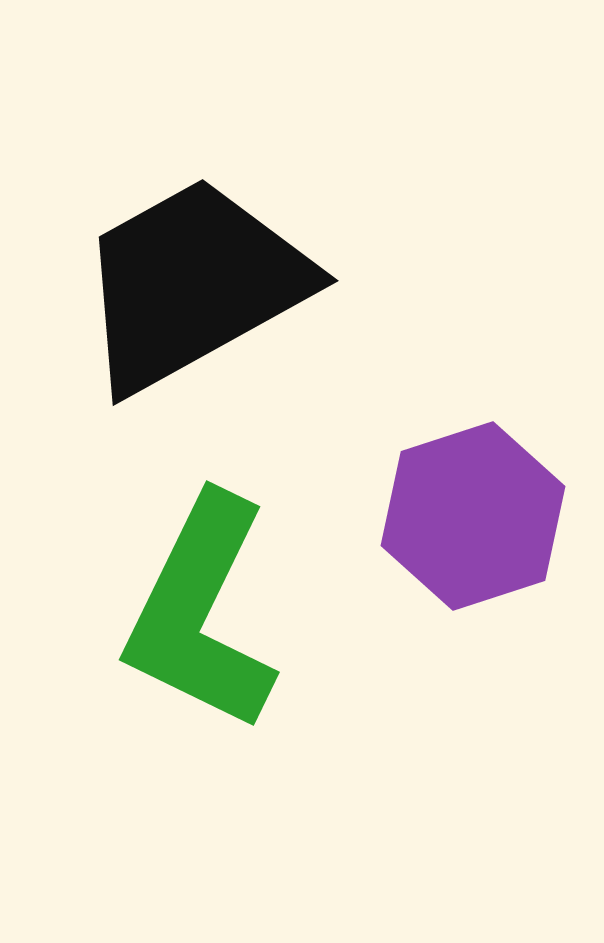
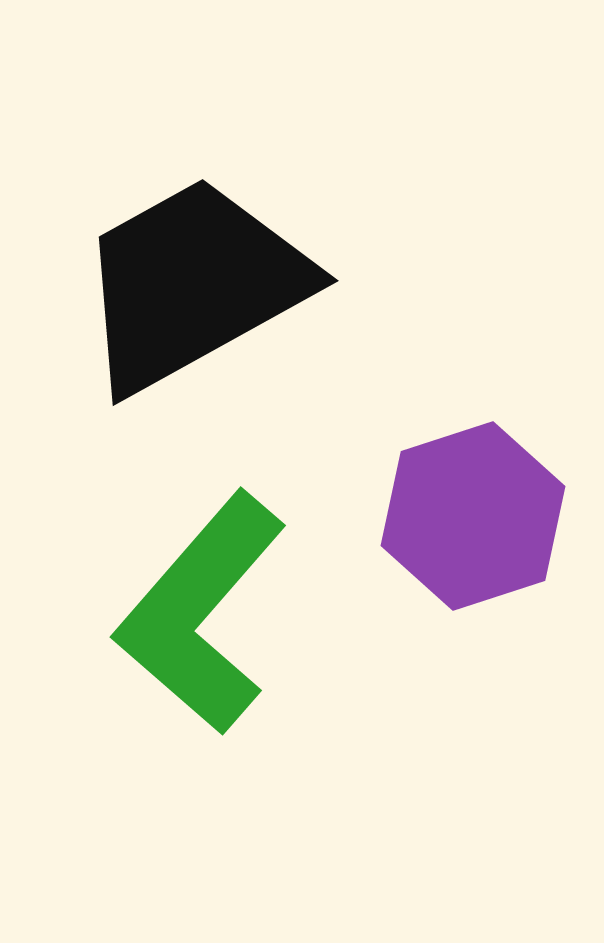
green L-shape: rotated 15 degrees clockwise
